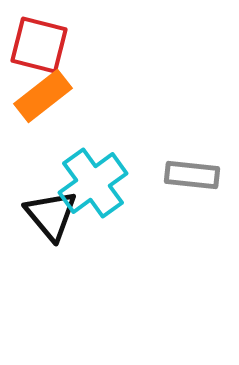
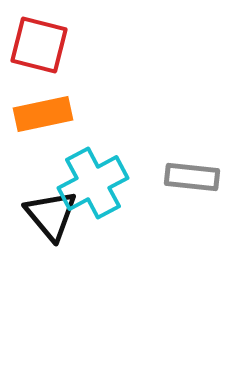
orange rectangle: moved 18 px down; rotated 26 degrees clockwise
gray rectangle: moved 2 px down
cyan cross: rotated 8 degrees clockwise
